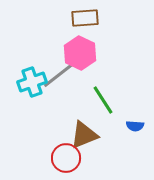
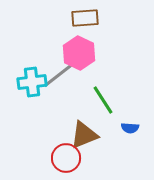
pink hexagon: moved 1 px left
cyan cross: rotated 12 degrees clockwise
blue semicircle: moved 5 px left, 2 px down
